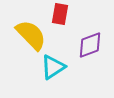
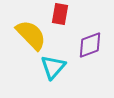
cyan triangle: rotated 16 degrees counterclockwise
